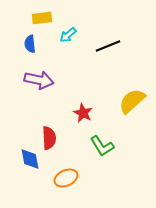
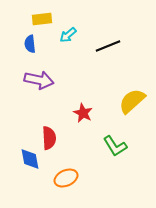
yellow rectangle: moved 1 px down
green L-shape: moved 13 px right
